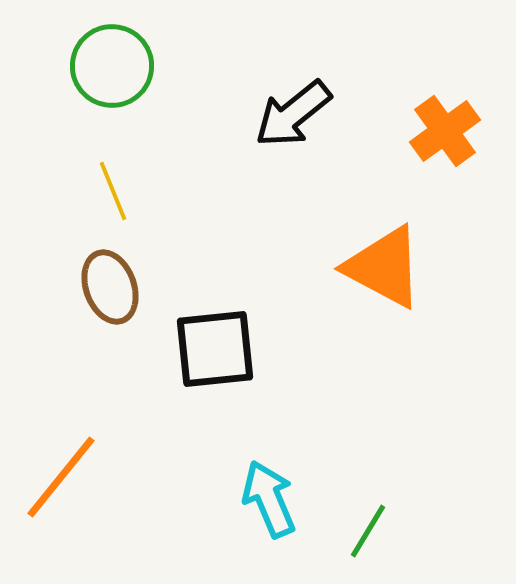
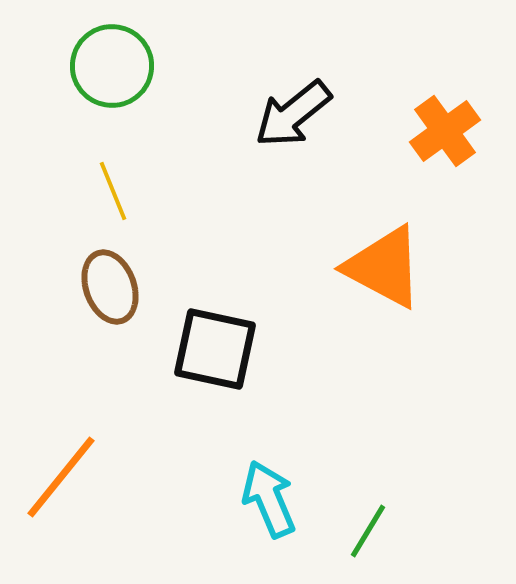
black square: rotated 18 degrees clockwise
